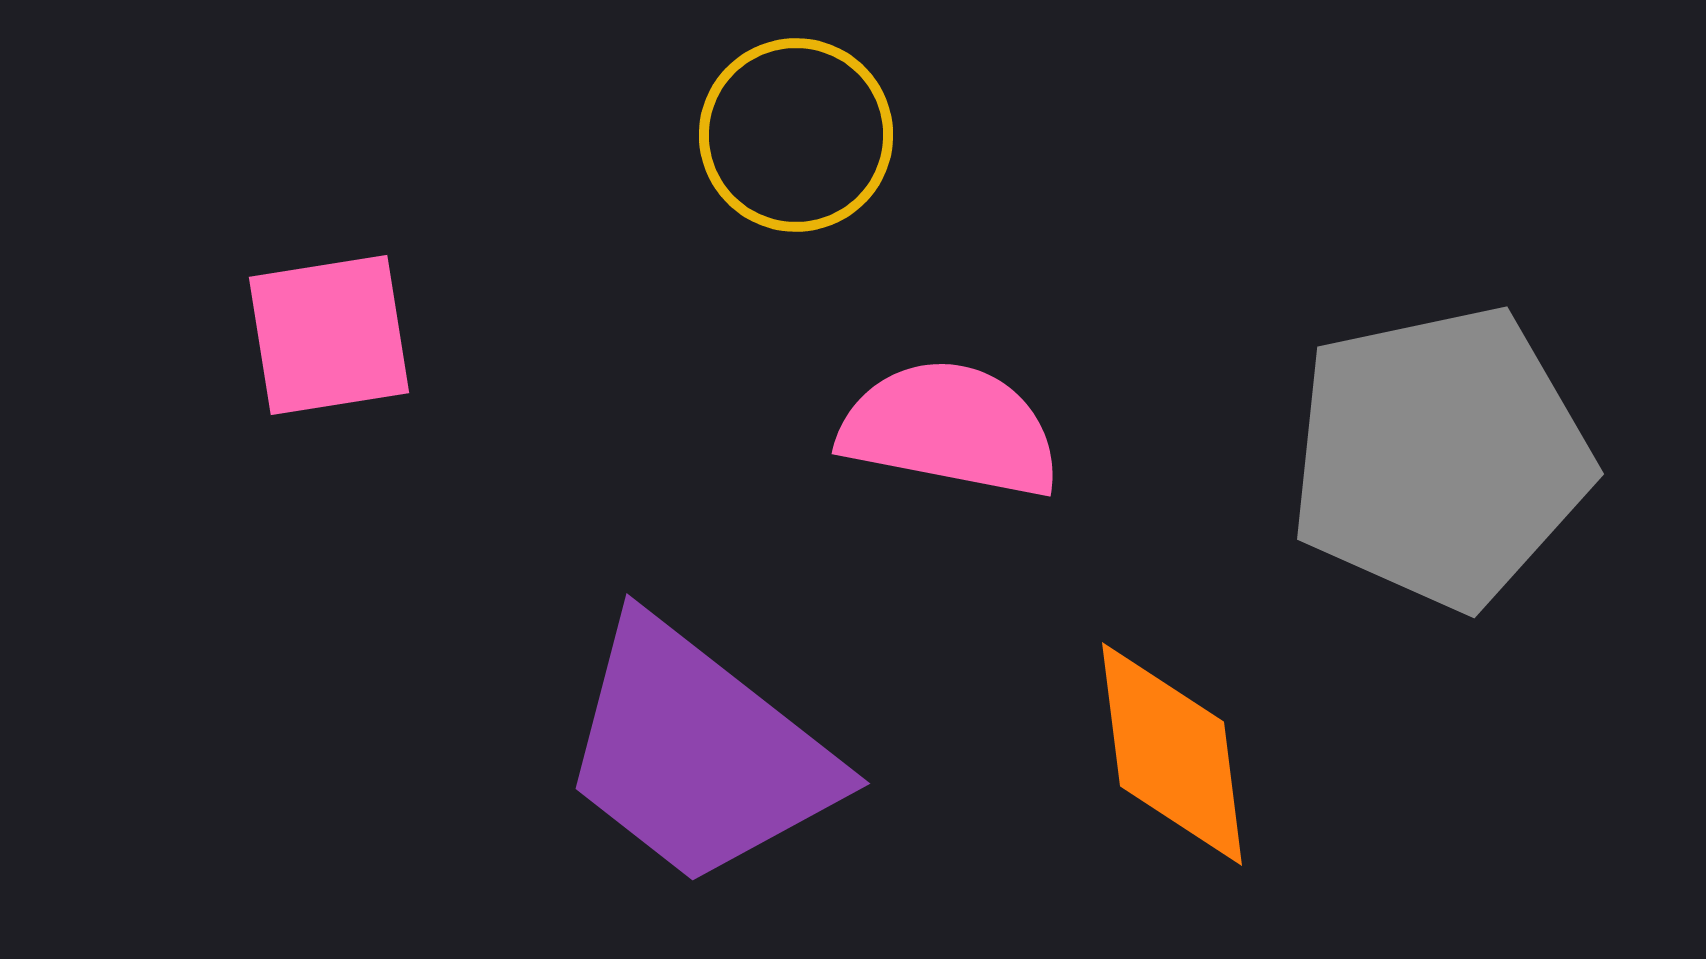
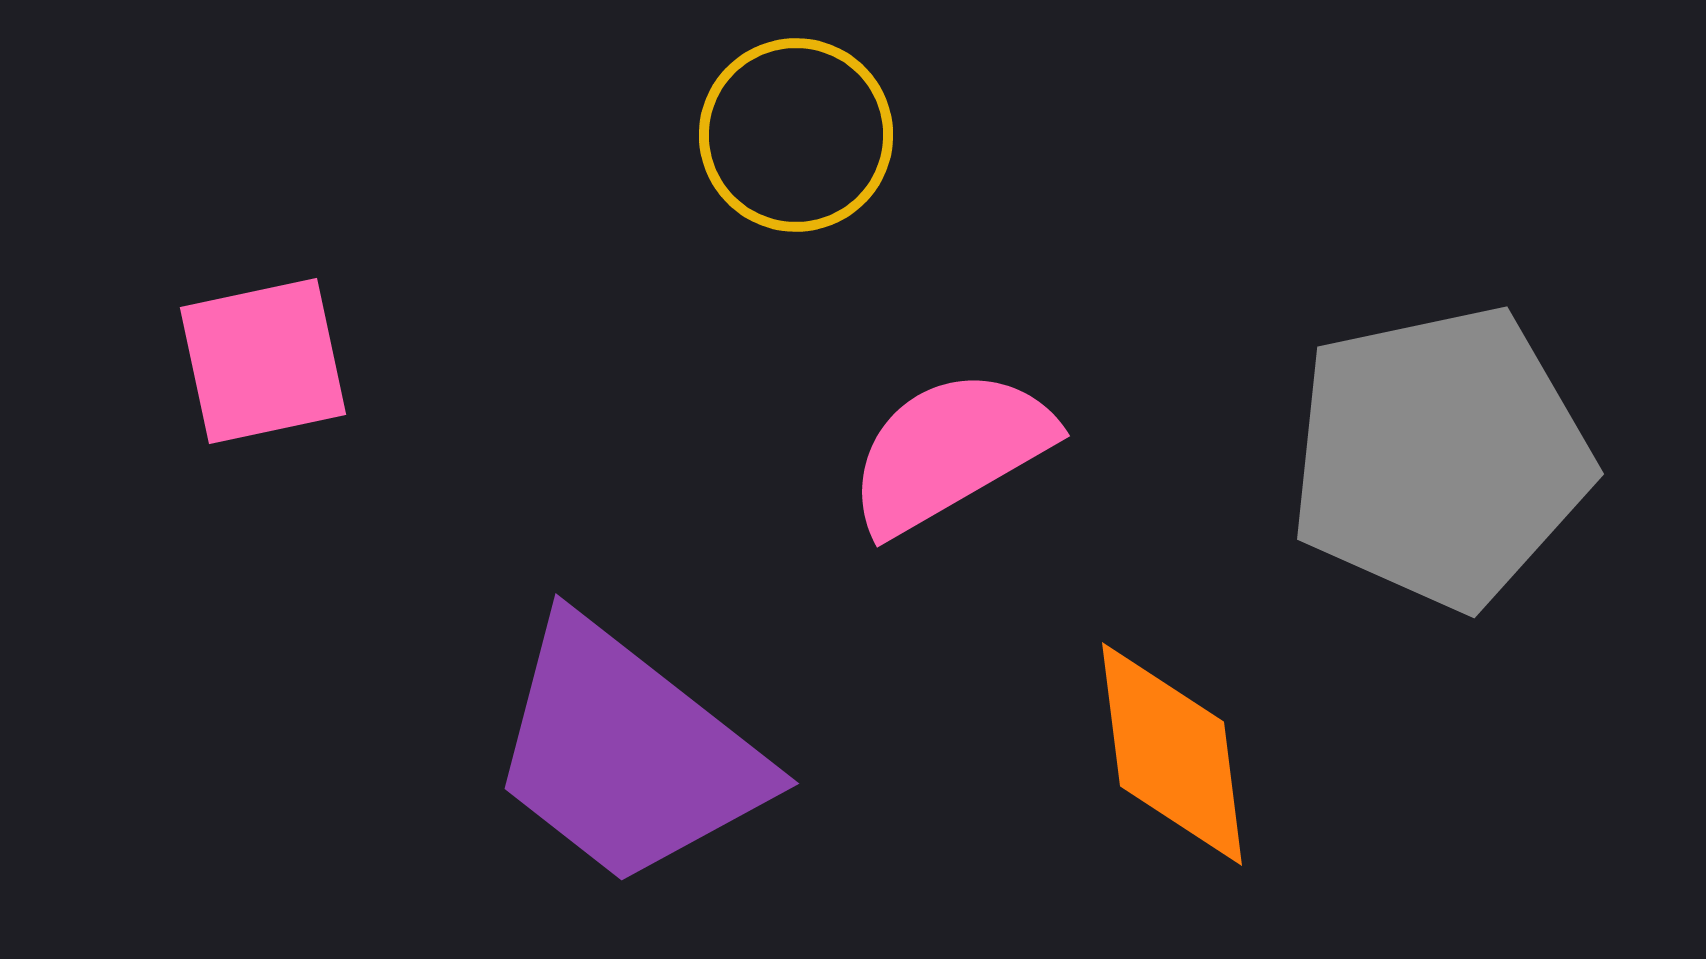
pink square: moved 66 px left, 26 px down; rotated 3 degrees counterclockwise
pink semicircle: moved 22 px down; rotated 41 degrees counterclockwise
purple trapezoid: moved 71 px left
